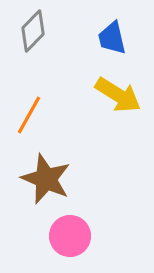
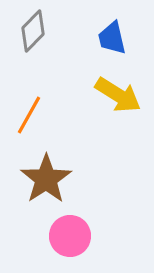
brown star: rotated 15 degrees clockwise
